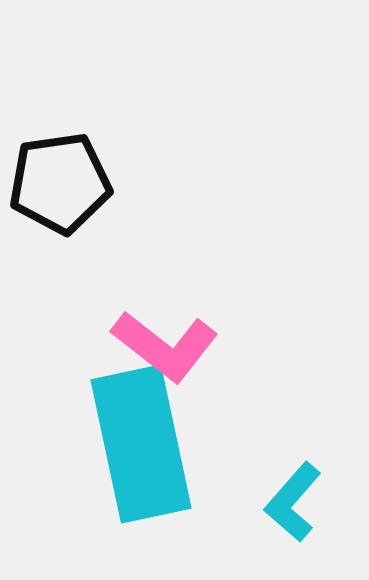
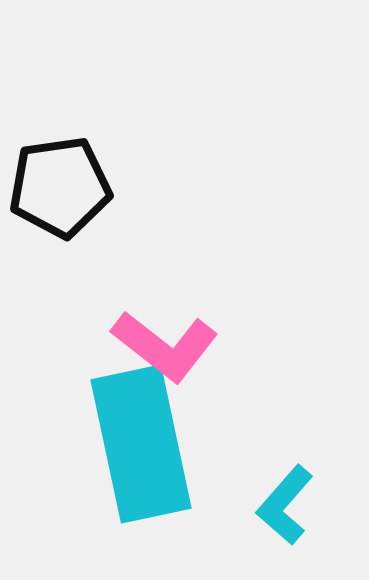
black pentagon: moved 4 px down
cyan L-shape: moved 8 px left, 3 px down
